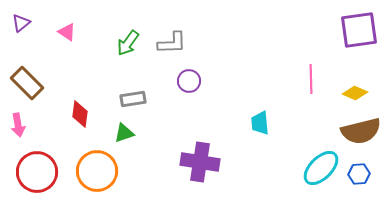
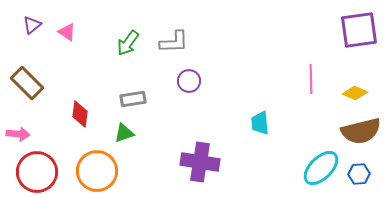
purple triangle: moved 11 px right, 2 px down
gray L-shape: moved 2 px right, 1 px up
pink arrow: moved 9 px down; rotated 75 degrees counterclockwise
